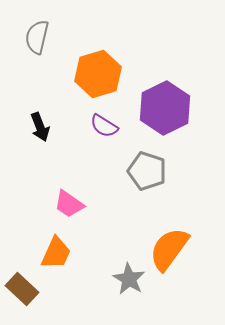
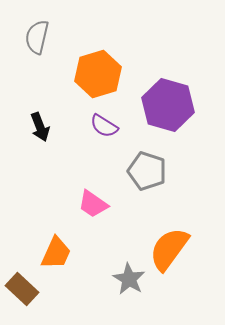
purple hexagon: moved 3 px right, 3 px up; rotated 18 degrees counterclockwise
pink trapezoid: moved 24 px right
